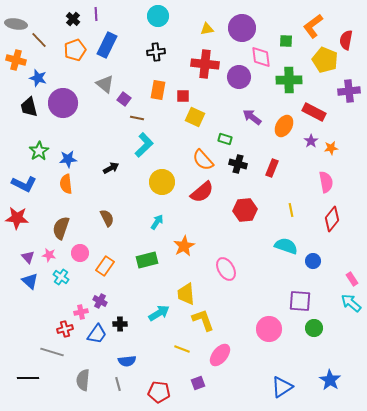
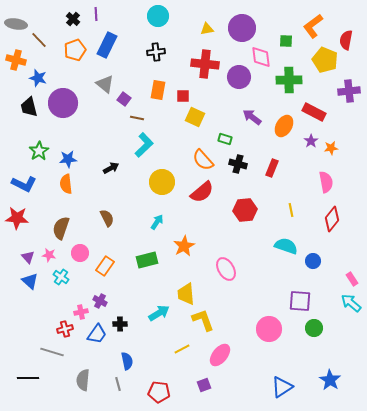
yellow line at (182, 349): rotated 49 degrees counterclockwise
blue semicircle at (127, 361): rotated 96 degrees counterclockwise
purple square at (198, 383): moved 6 px right, 2 px down
